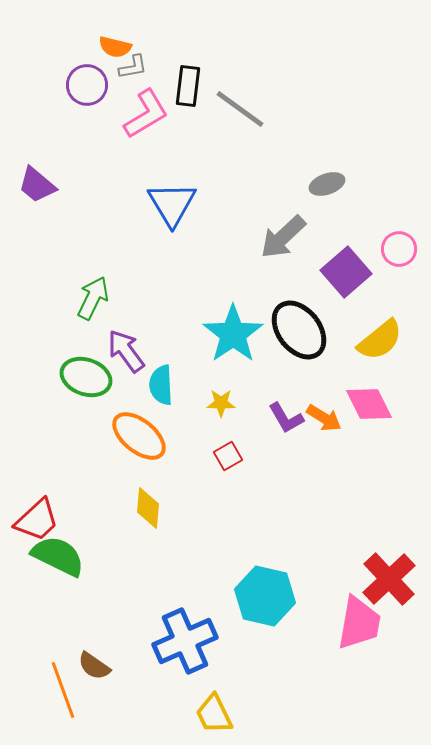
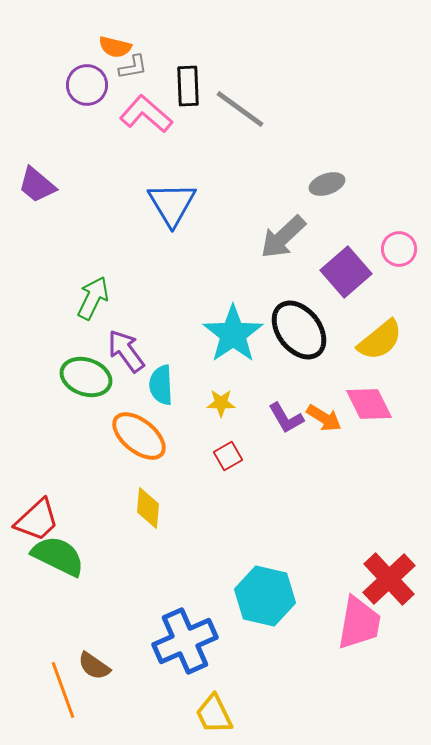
black rectangle: rotated 9 degrees counterclockwise
pink L-shape: rotated 108 degrees counterclockwise
